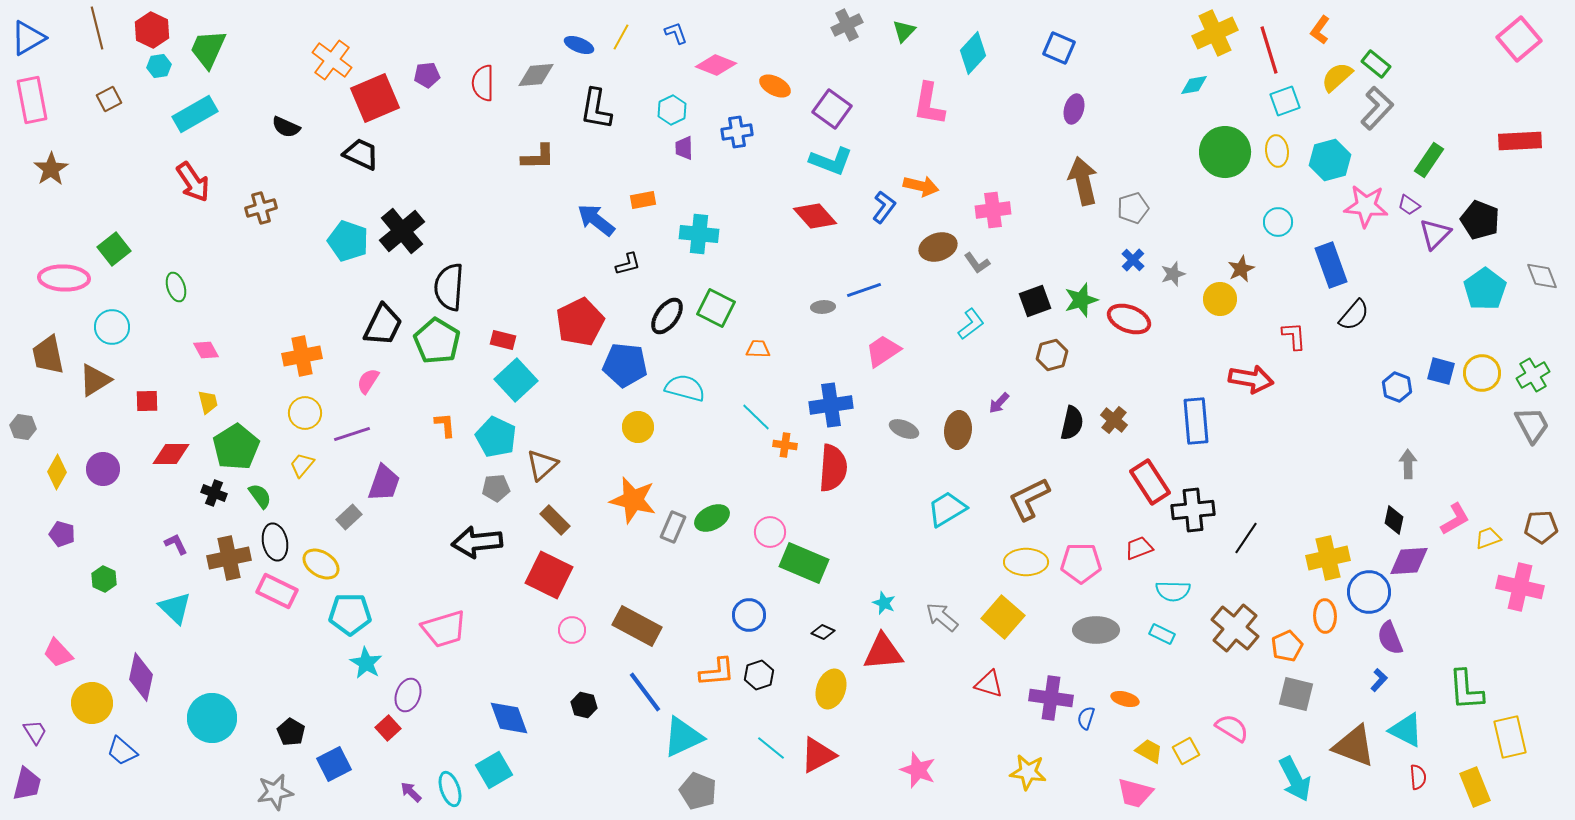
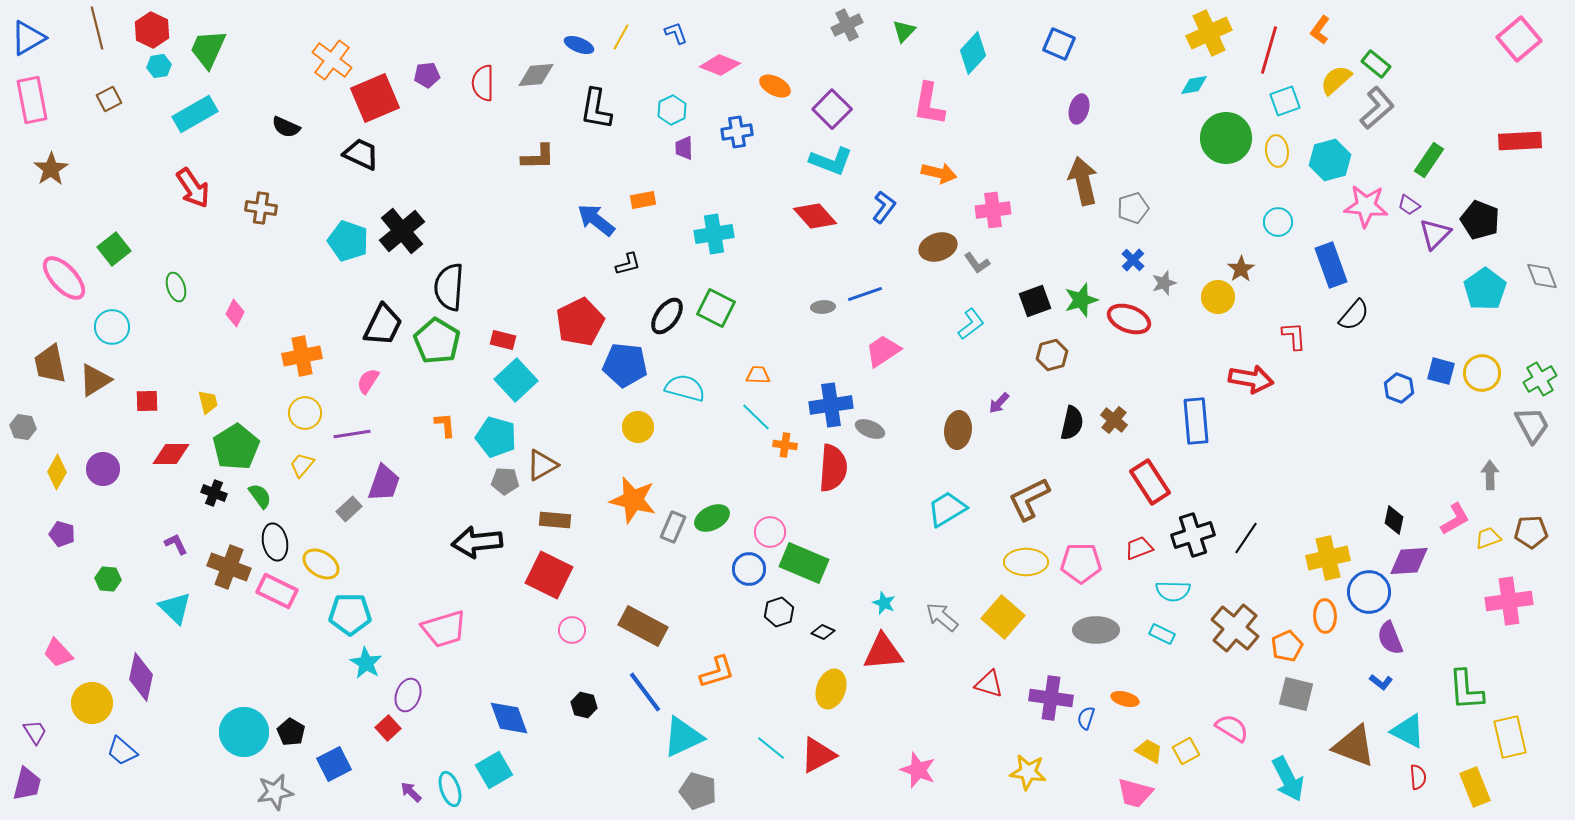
yellow cross at (1215, 33): moved 6 px left
blue square at (1059, 48): moved 4 px up
red line at (1269, 50): rotated 33 degrees clockwise
pink diamond at (716, 65): moved 4 px right
yellow semicircle at (1337, 77): moved 1 px left, 3 px down
gray L-shape at (1377, 108): rotated 6 degrees clockwise
purple square at (832, 109): rotated 9 degrees clockwise
purple ellipse at (1074, 109): moved 5 px right
green circle at (1225, 152): moved 1 px right, 14 px up
red arrow at (193, 182): moved 6 px down
orange arrow at (921, 186): moved 18 px right, 13 px up
brown cross at (261, 208): rotated 24 degrees clockwise
cyan cross at (699, 234): moved 15 px right; rotated 15 degrees counterclockwise
brown star at (1241, 269): rotated 8 degrees counterclockwise
gray star at (1173, 274): moved 9 px left, 9 px down
pink ellipse at (64, 278): rotated 45 degrees clockwise
blue line at (864, 290): moved 1 px right, 4 px down
yellow circle at (1220, 299): moved 2 px left, 2 px up
orange trapezoid at (758, 349): moved 26 px down
pink diamond at (206, 350): moved 29 px right, 37 px up; rotated 56 degrees clockwise
brown trapezoid at (48, 355): moved 2 px right, 9 px down
green cross at (1533, 375): moved 7 px right, 4 px down
blue hexagon at (1397, 387): moved 2 px right, 1 px down
gray ellipse at (904, 429): moved 34 px left
purple line at (352, 434): rotated 9 degrees clockwise
cyan pentagon at (496, 437): rotated 9 degrees counterclockwise
gray arrow at (1408, 464): moved 82 px right, 11 px down
brown triangle at (542, 465): rotated 12 degrees clockwise
gray pentagon at (496, 488): moved 9 px right, 7 px up; rotated 8 degrees clockwise
black cross at (1193, 510): moved 25 px down; rotated 12 degrees counterclockwise
gray rectangle at (349, 517): moved 8 px up
brown rectangle at (555, 520): rotated 40 degrees counterclockwise
brown pentagon at (1541, 527): moved 10 px left, 5 px down
brown cross at (229, 558): moved 9 px down; rotated 33 degrees clockwise
green hexagon at (104, 579): moved 4 px right; rotated 20 degrees counterclockwise
pink cross at (1520, 587): moved 11 px left, 14 px down; rotated 21 degrees counterclockwise
blue circle at (749, 615): moved 46 px up
brown rectangle at (637, 626): moved 6 px right
orange L-shape at (717, 672): rotated 12 degrees counterclockwise
black hexagon at (759, 675): moved 20 px right, 63 px up
blue L-shape at (1379, 680): moved 2 px right, 2 px down; rotated 85 degrees clockwise
cyan circle at (212, 718): moved 32 px right, 14 px down
cyan triangle at (1406, 730): moved 2 px right, 1 px down
cyan arrow at (1295, 779): moved 7 px left
gray pentagon at (698, 791): rotated 6 degrees counterclockwise
